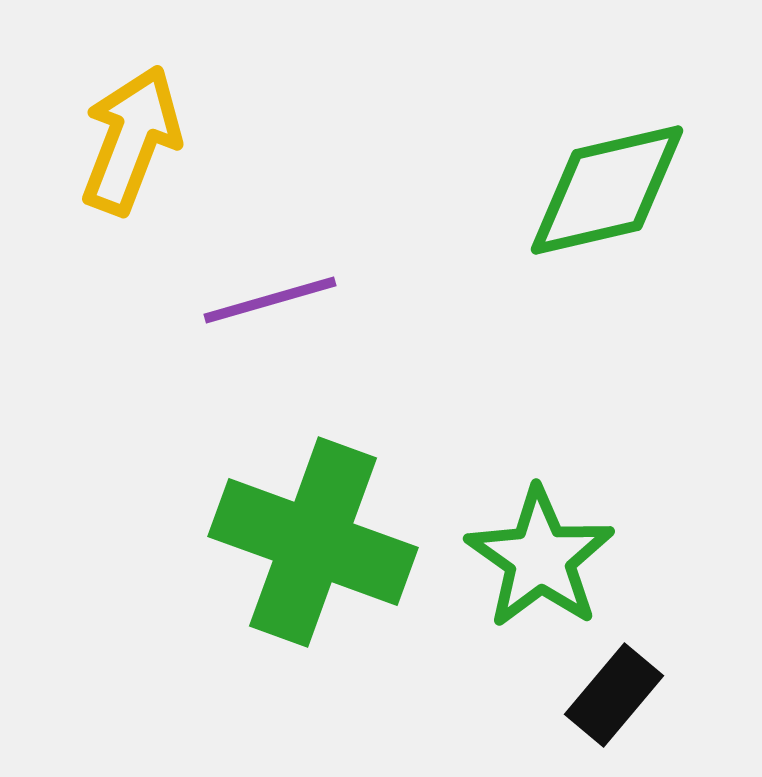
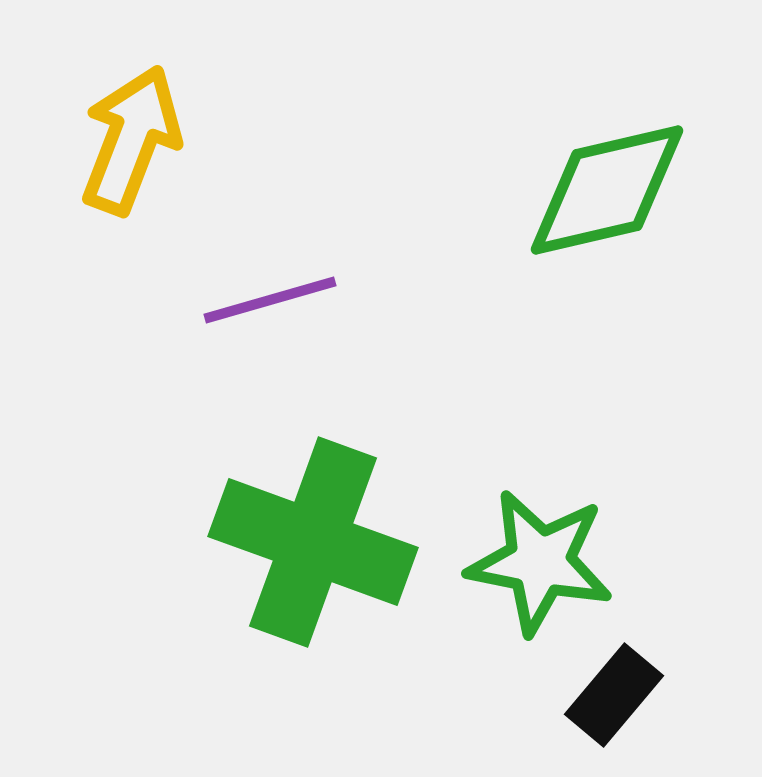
green star: moved 4 px down; rotated 24 degrees counterclockwise
